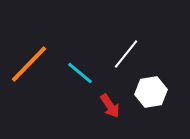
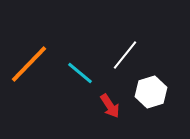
white line: moved 1 px left, 1 px down
white hexagon: rotated 8 degrees counterclockwise
